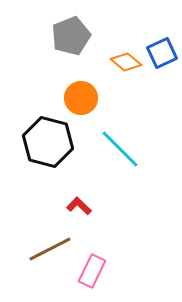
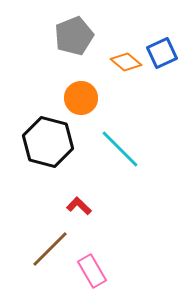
gray pentagon: moved 3 px right
brown line: rotated 18 degrees counterclockwise
pink rectangle: rotated 56 degrees counterclockwise
